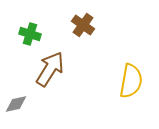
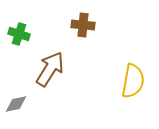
brown cross: rotated 30 degrees counterclockwise
green cross: moved 11 px left
yellow semicircle: moved 2 px right
